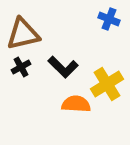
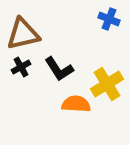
black L-shape: moved 4 px left, 2 px down; rotated 12 degrees clockwise
